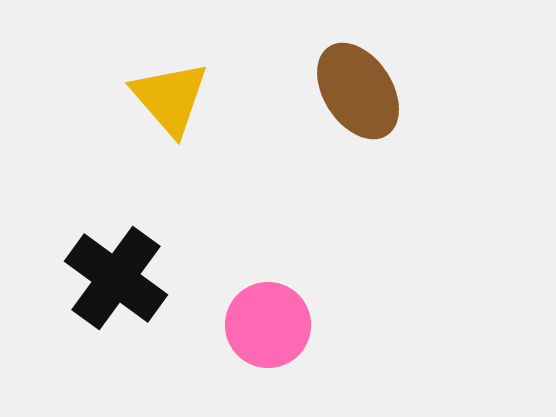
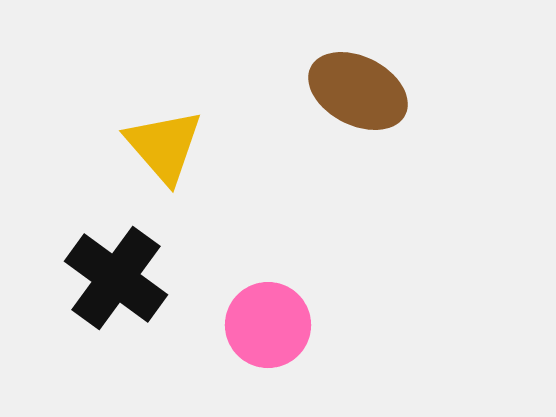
brown ellipse: rotated 30 degrees counterclockwise
yellow triangle: moved 6 px left, 48 px down
